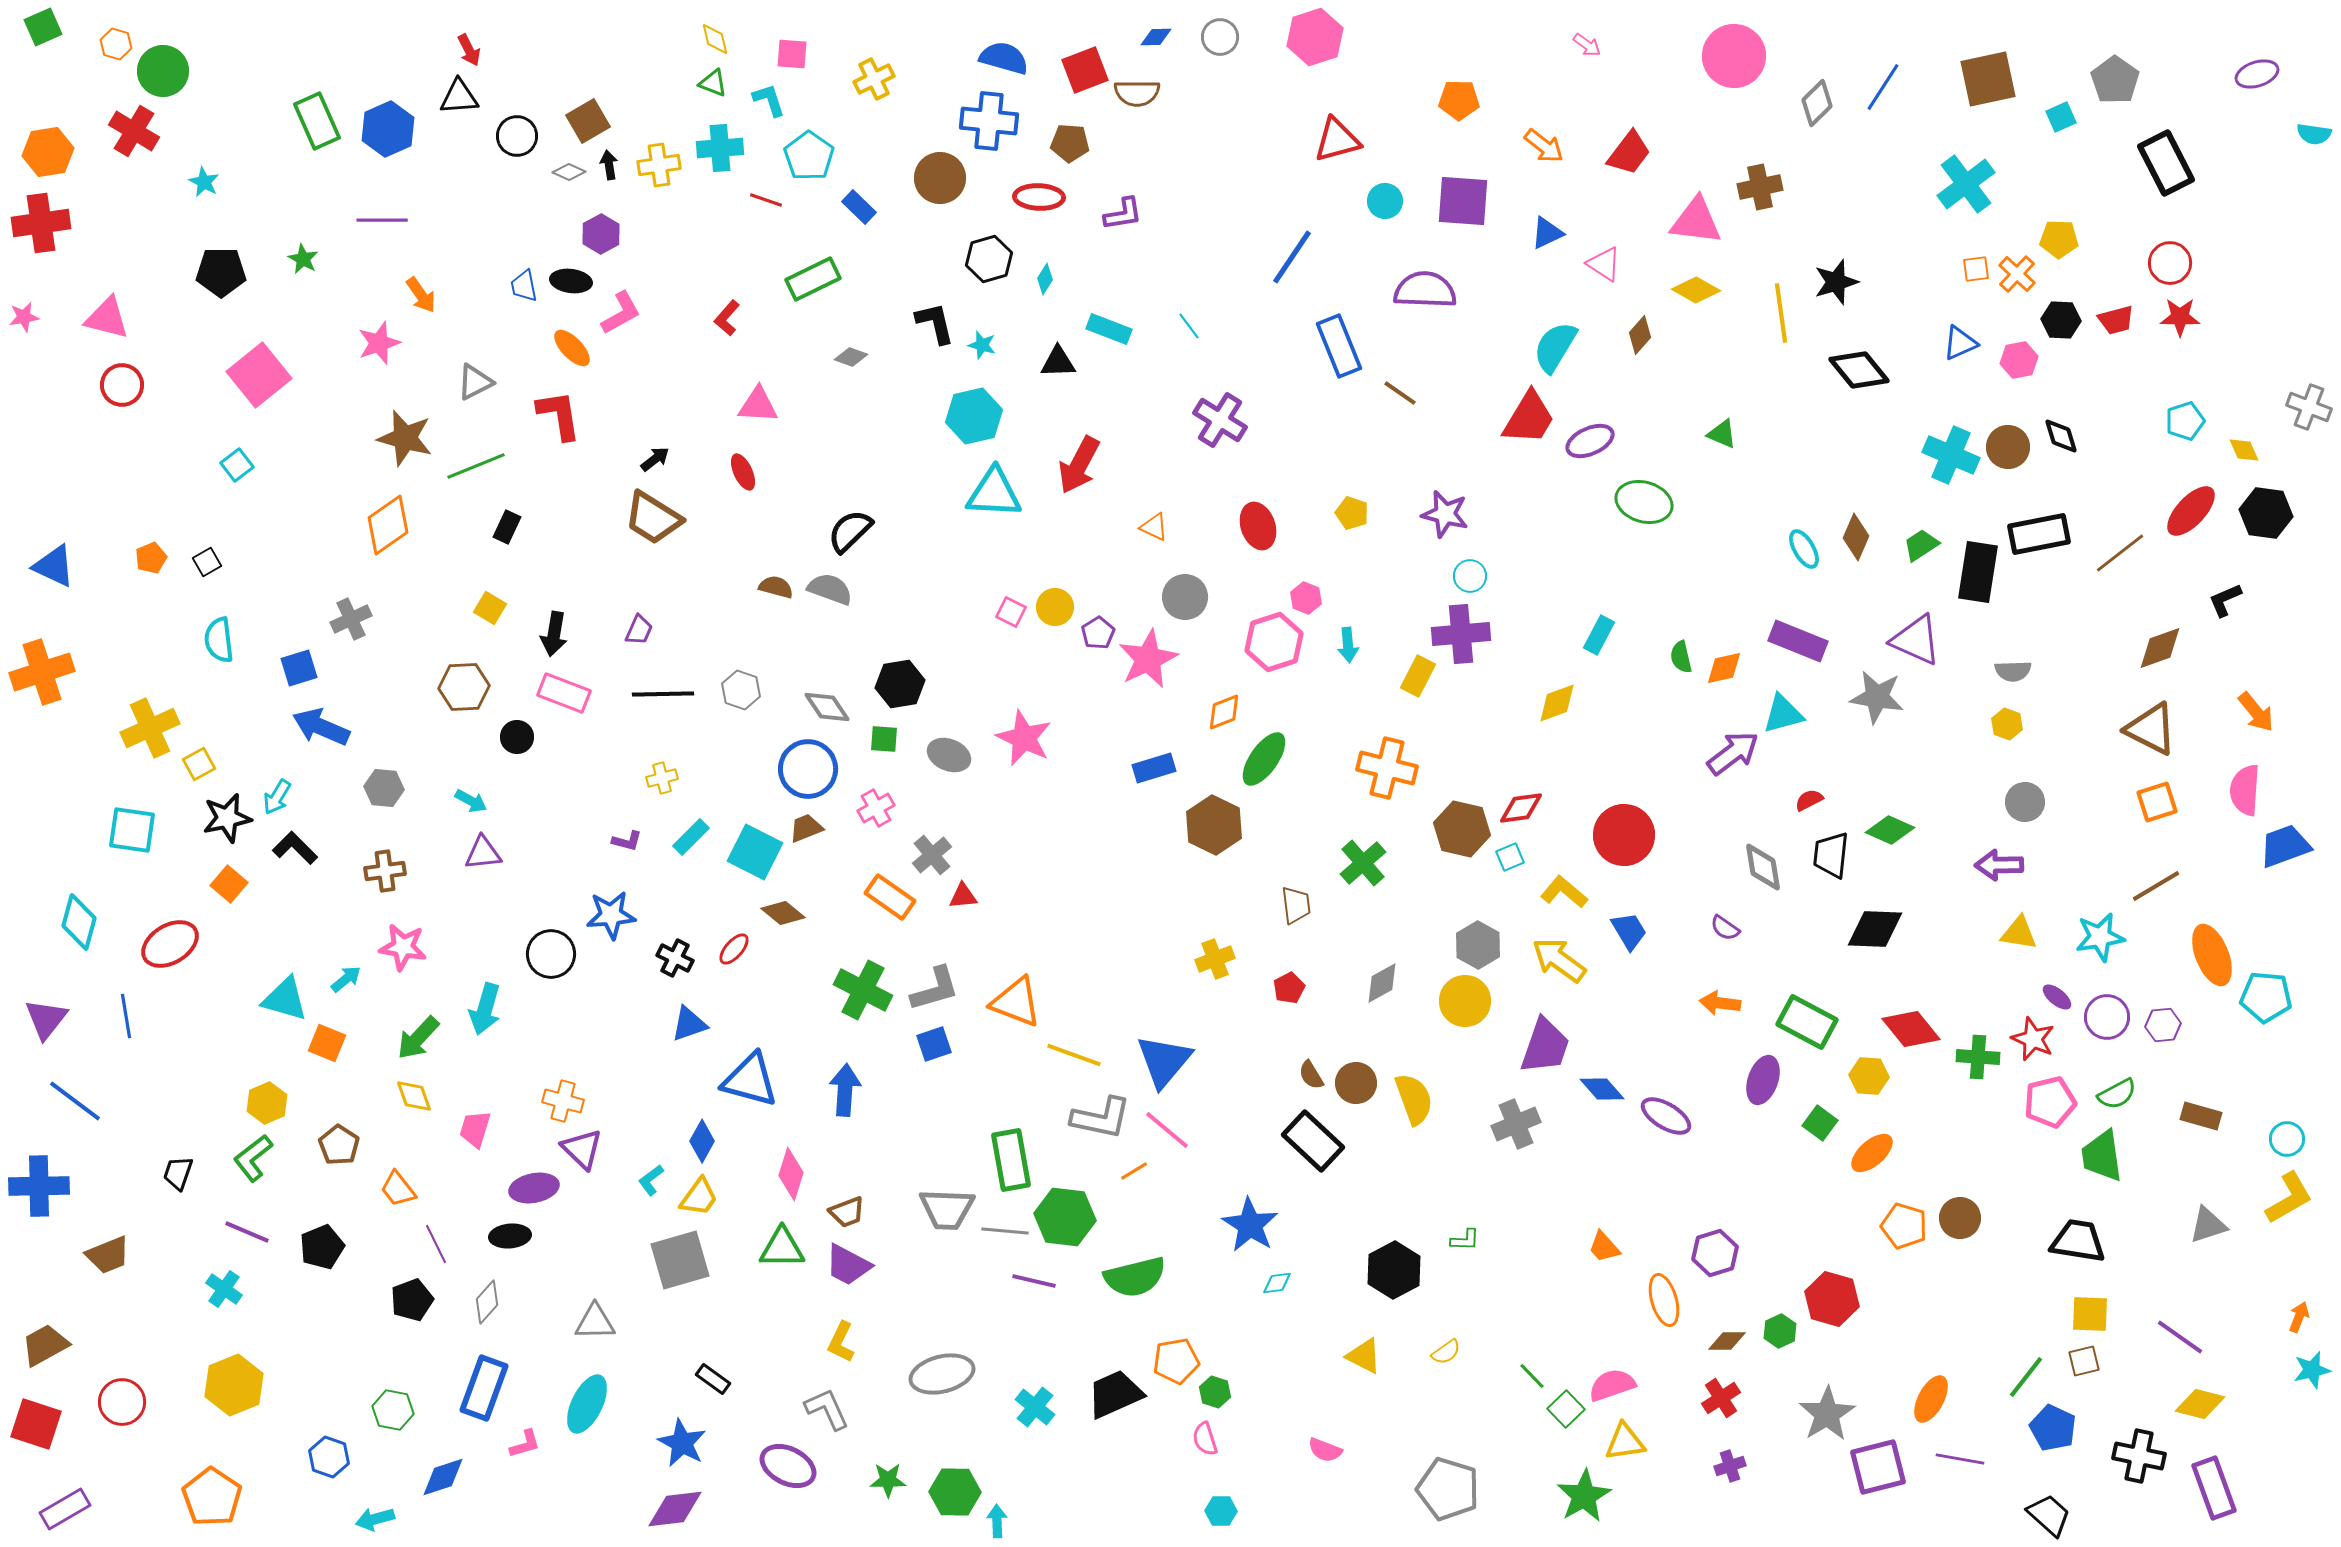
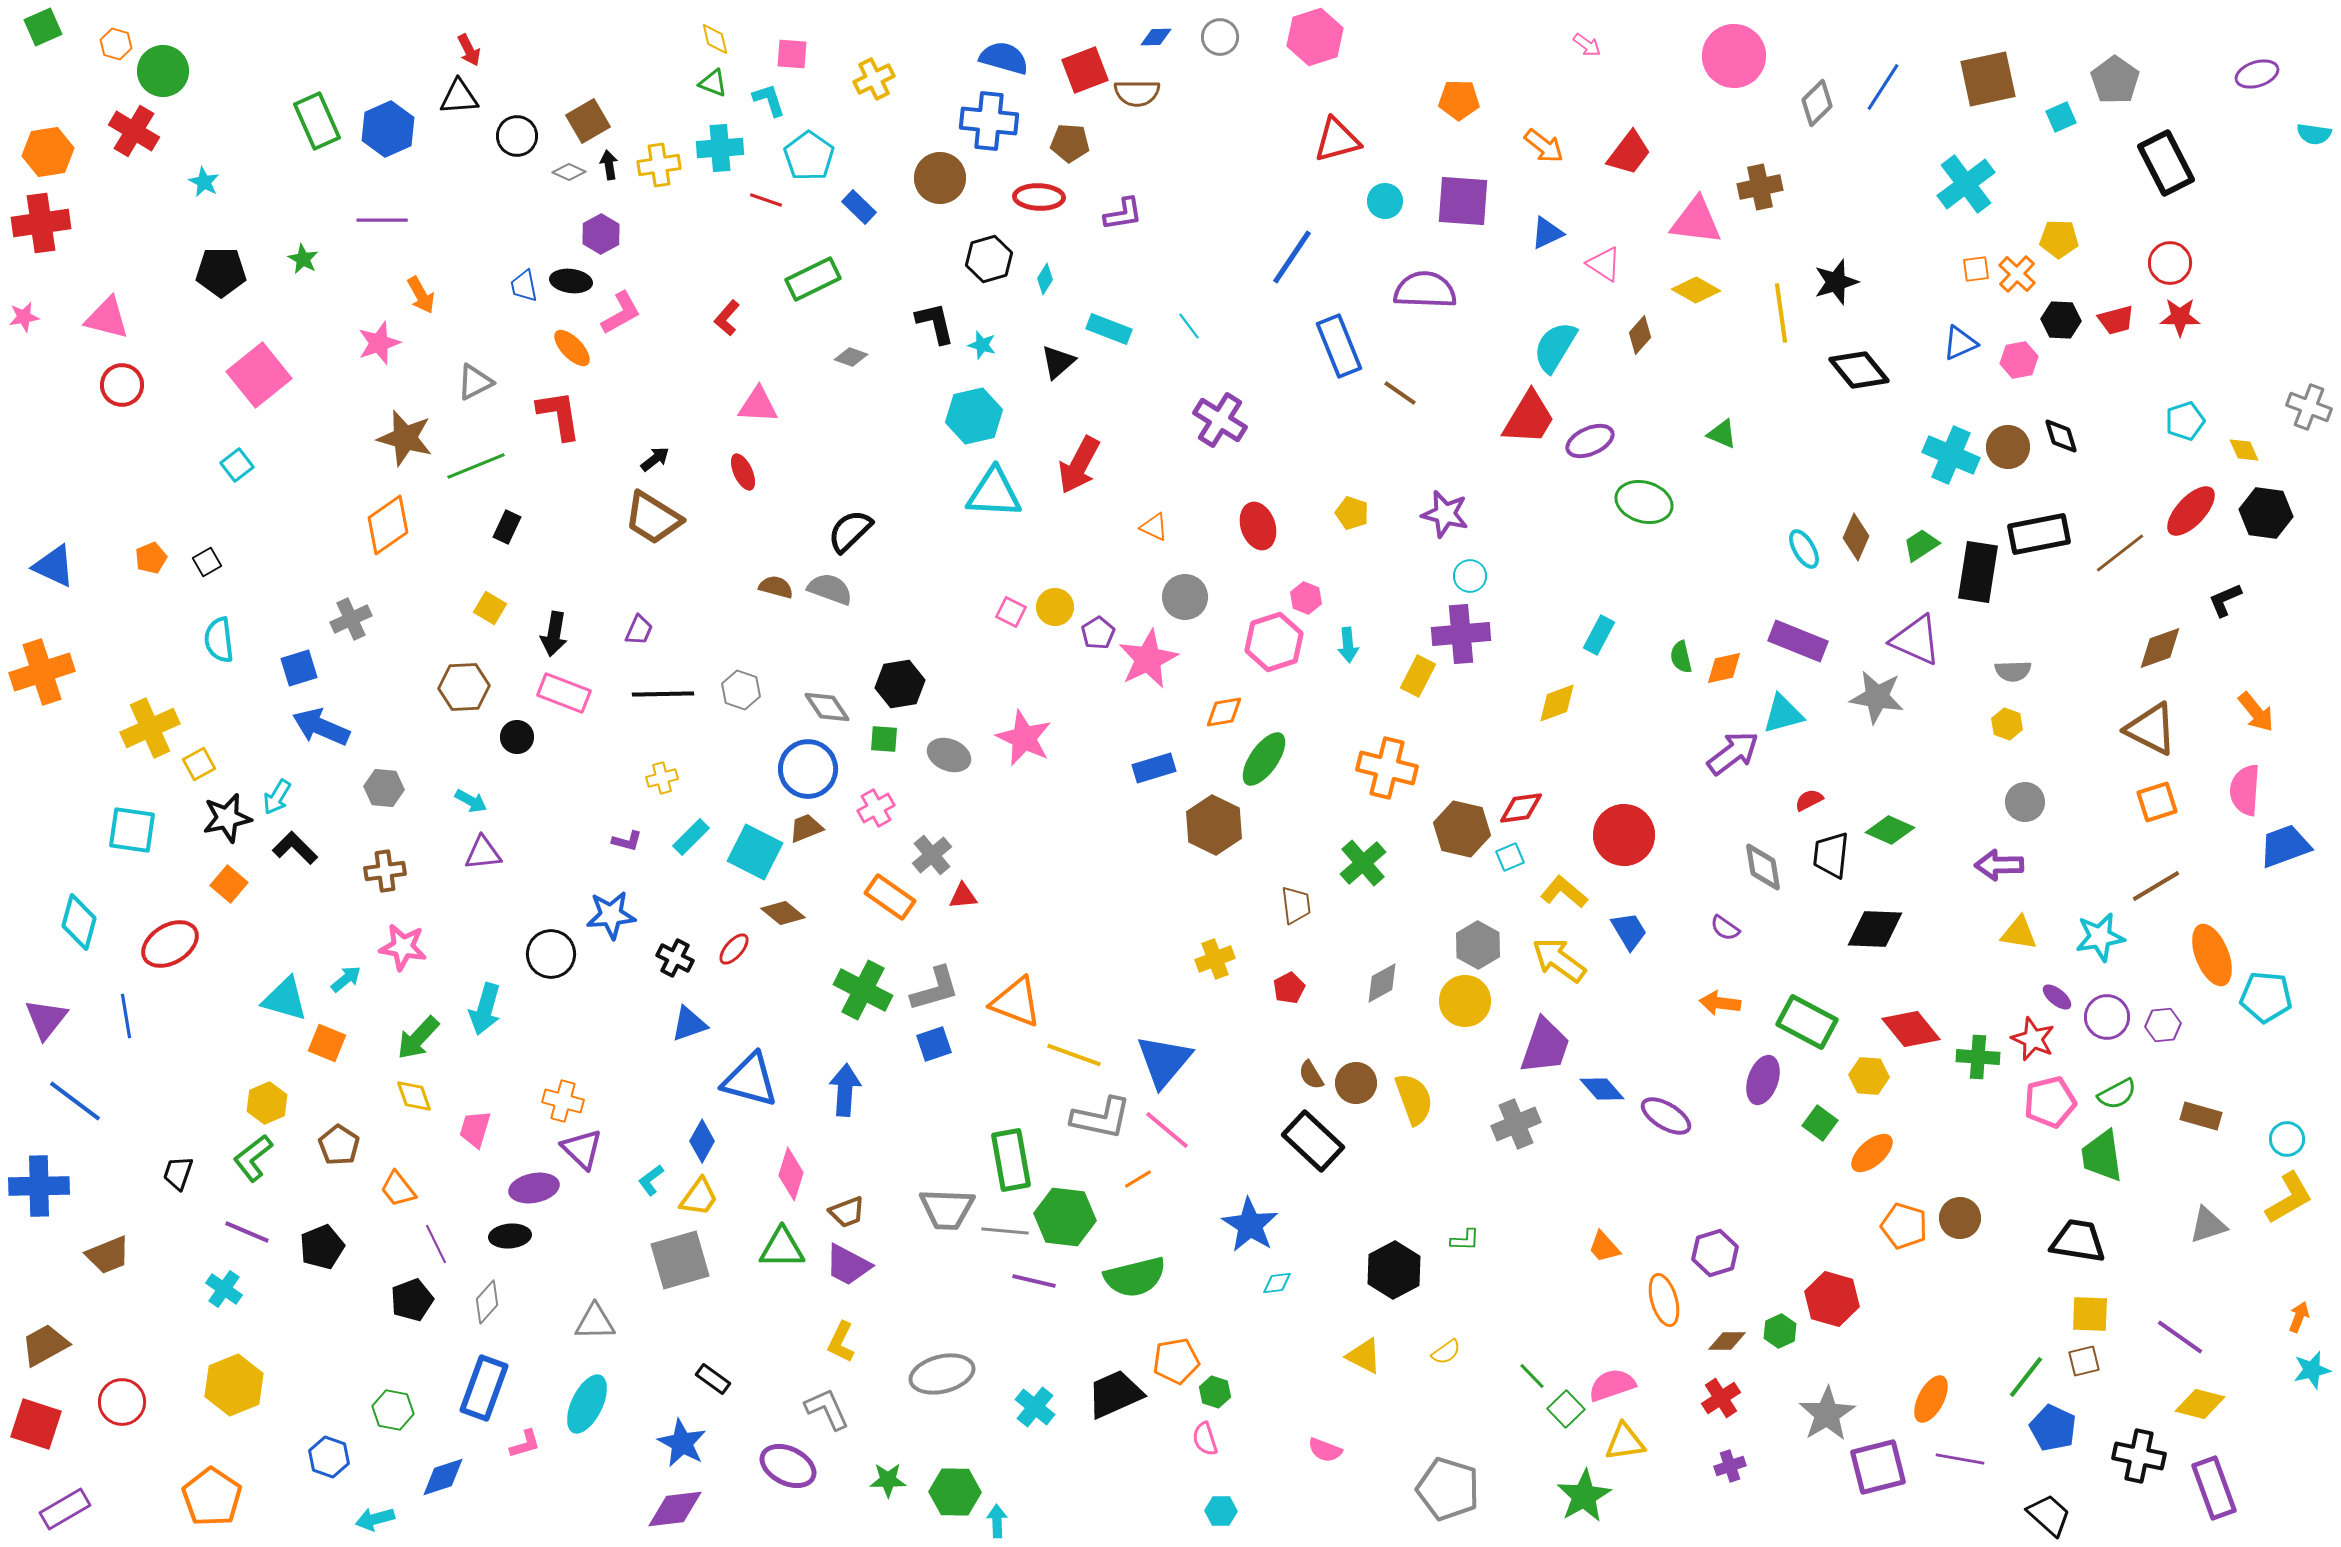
orange arrow at (421, 295): rotated 6 degrees clockwise
black triangle at (1058, 362): rotated 39 degrees counterclockwise
orange diamond at (1224, 712): rotated 12 degrees clockwise
orange line at (1134, 1171): moved 4 px right, 8 px down
